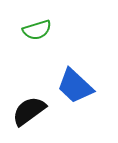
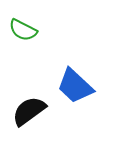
green semicircle: moved 14 px left; rotated 44 degrees clockwise
